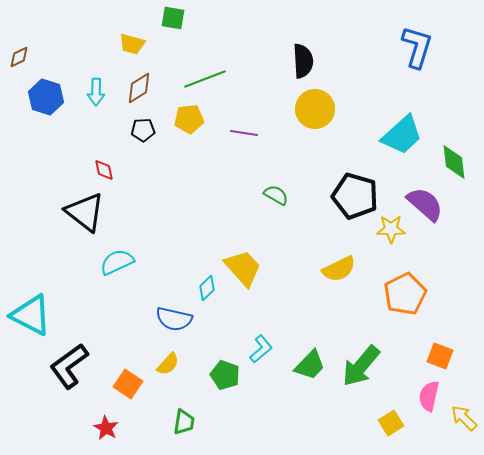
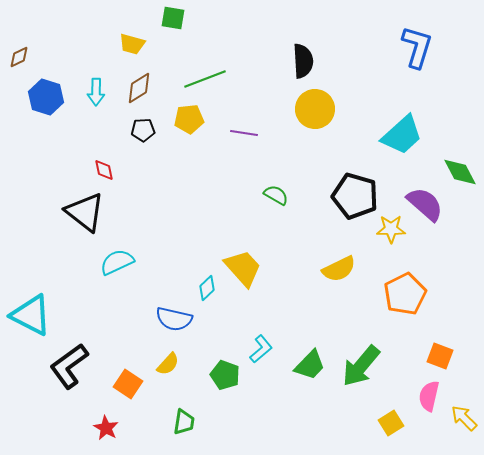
green diamond at (454, 162): moved 6 px right, 10 px down; rotated 21 degrees counterclockwise
